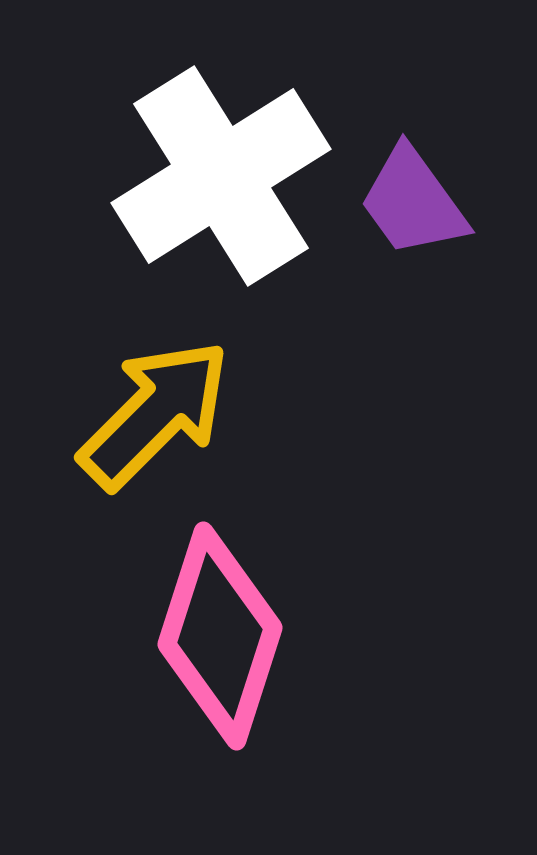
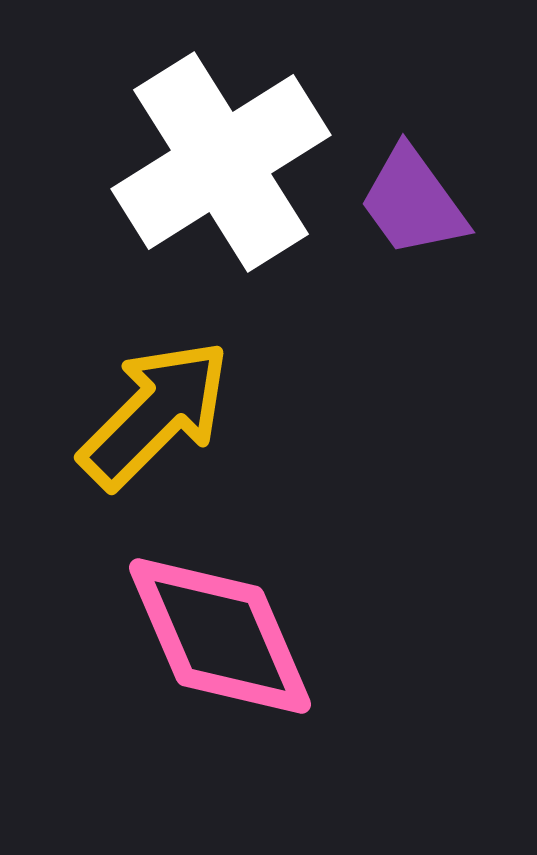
white cross: moved 14 px up
pink diamond: rotated 41 degrees counterclockwise
